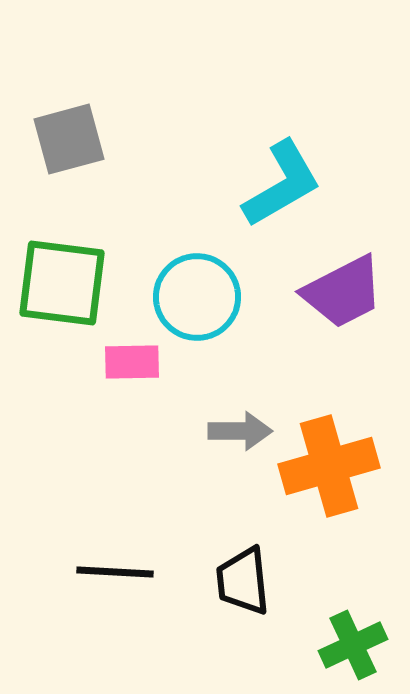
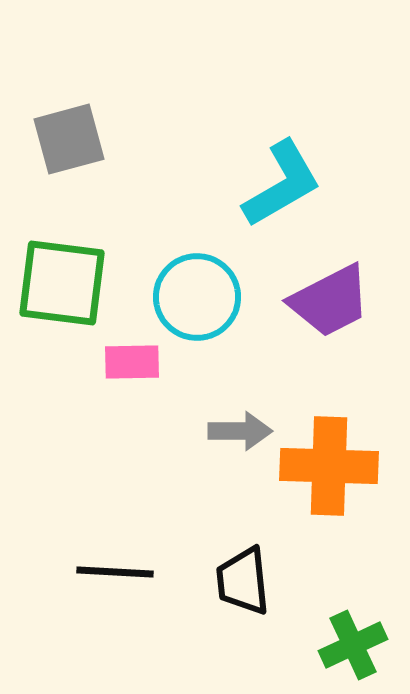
purple trapezoid: moved 13 px left, 9 px down
orange cross: rotated 18 degrees clockwise
